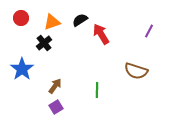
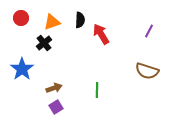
black semicircle: rotated 126 degrees clockwise
brown semicircle: moved 11 px right
brown arrow: moved 1 px left, 2 px down; rotated 35 degrees clockwise
